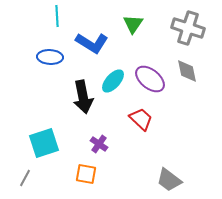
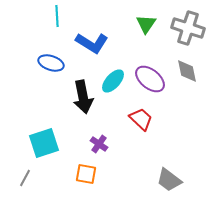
green triangle: moved 13 px right
blue ellipse: moved 1 px right, 6 px down; rotated 15 degrees clockwise
